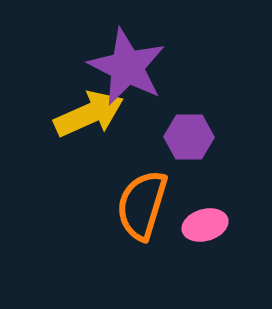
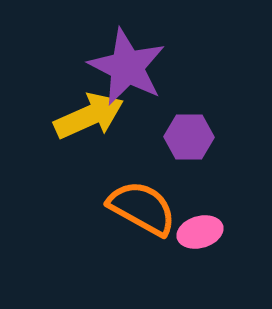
yellow arrow: moved 2 px down
orange semicircle: moved 3 px down; rotated 102 degrees clockwise
pink ellipse: moved 5 px left, 7 px down
